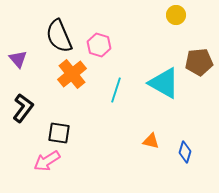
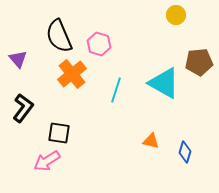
pink hexagon: moved 1 px up
